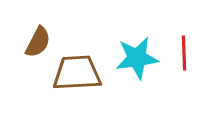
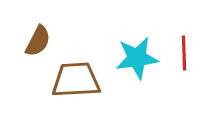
brown semicircle: moved 1 px up
brown trapezoid: moved 1 px left, 7 px down
